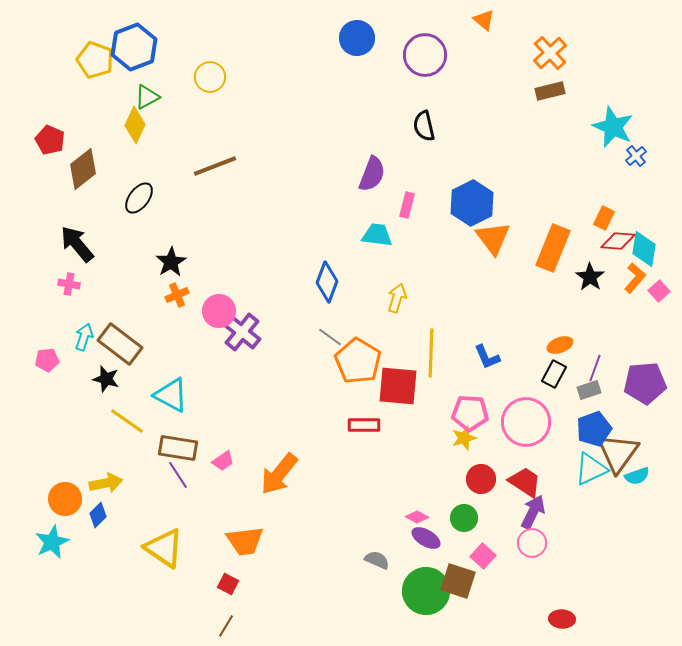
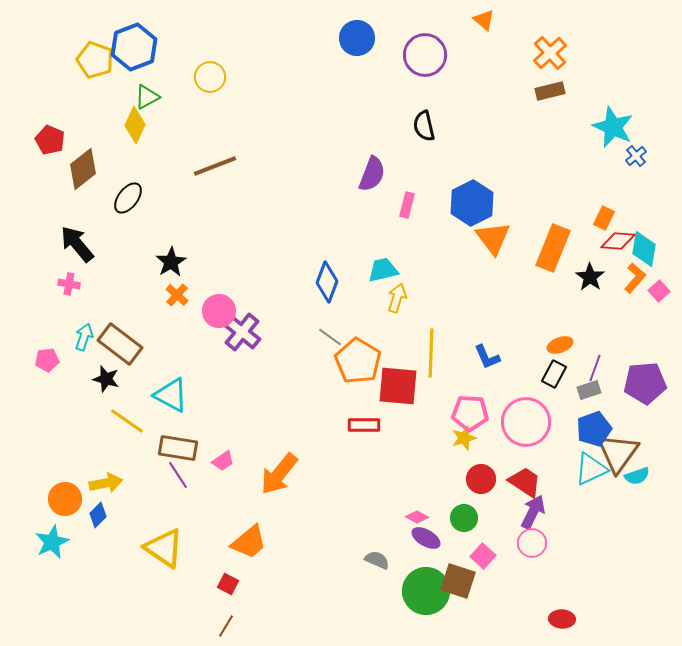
black ellipse at (139, 198): moved 11 px left
cyan trapezoid at (377, 235): moved 6 px right, 35 px down; rotated 20 degrees counterclockwise
orange cross at (177, 295): rotated 25 degrees counterclockwise
orange trapezoid at (245, 541): moved 4 px right, 1 px down; rotated 33 degrees counterclockwise
